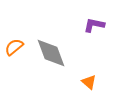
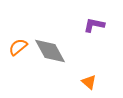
orange semicircle: moved 4 px right
gray diamond: moved 1 px left, 2 px up; rotated 8 degrees counterclockwise
